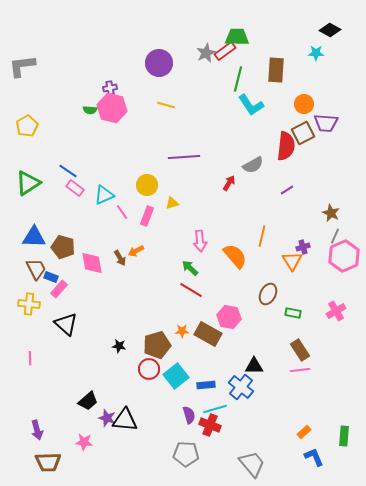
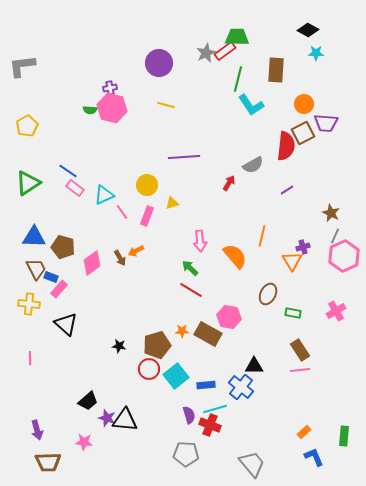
black diamond at (330, 30): moved 22 px left
pink diamond at (92, 263): rotated 65 degrees clockwise
